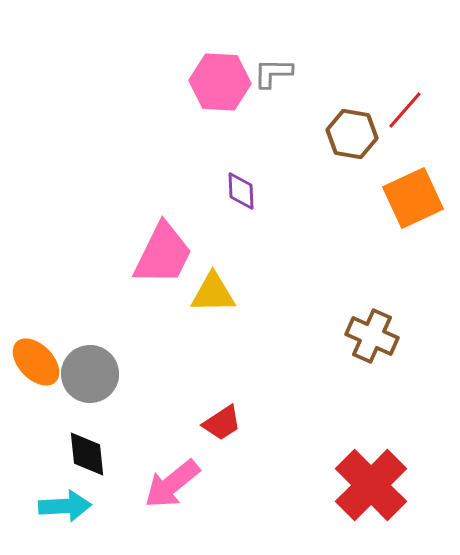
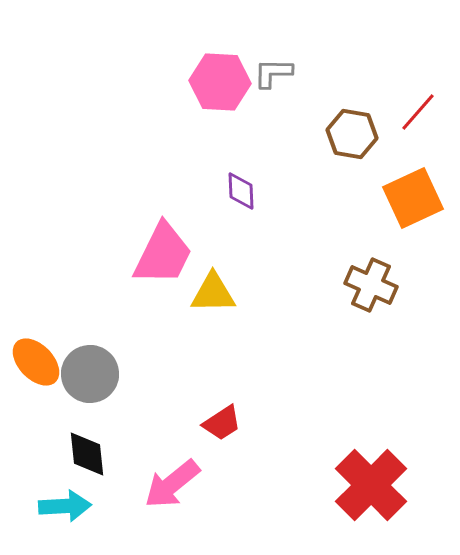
red line: moved 13 px right, 2 px down
brown cross: moved 1 px left, 51 px up
